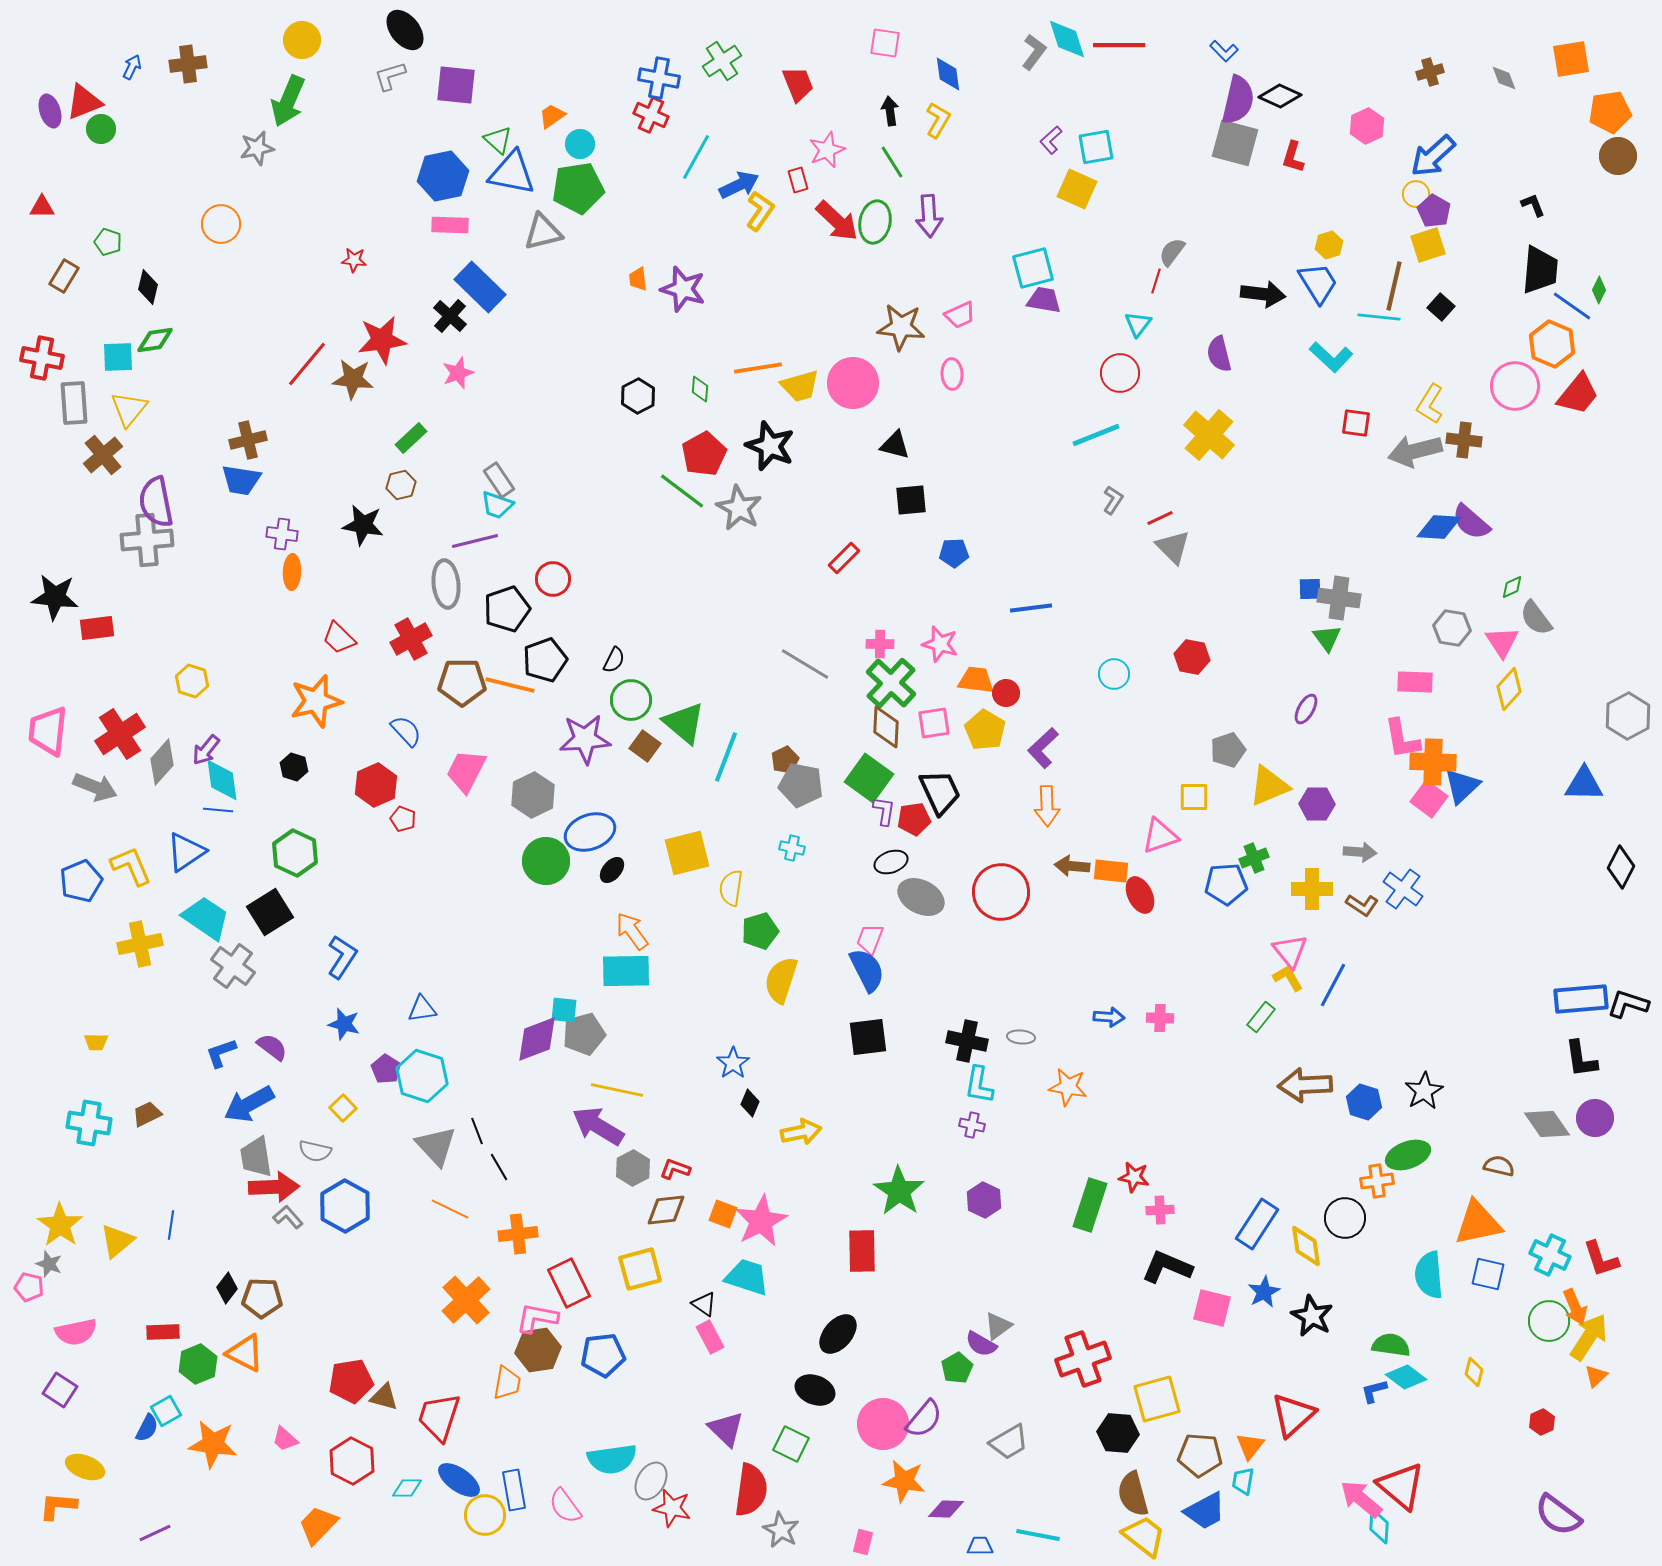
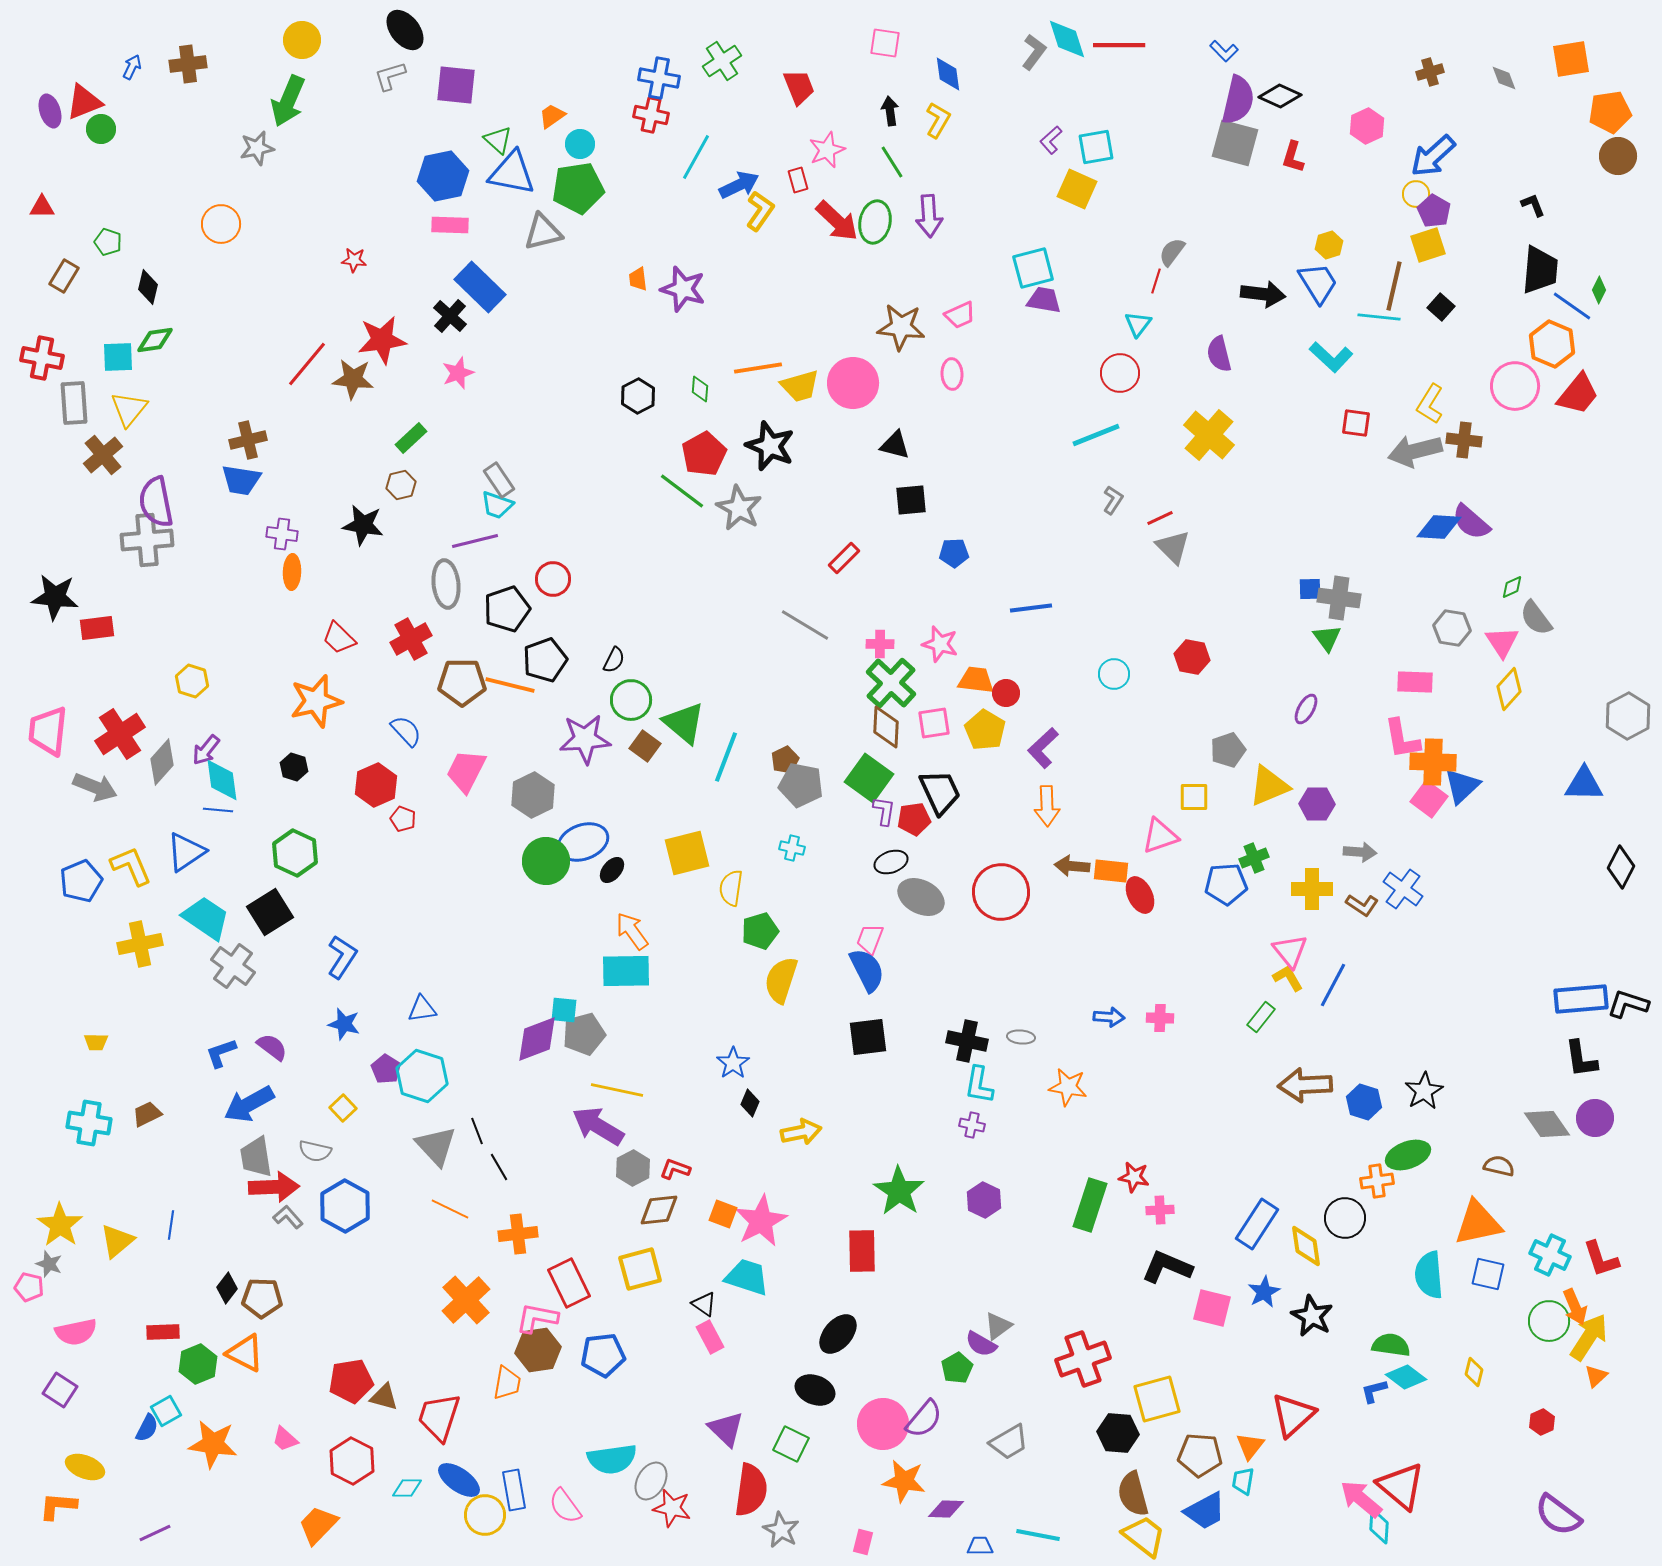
red trapezoid at (798, 84): moved 1 px right, 3 px down
red cross at (651, 115): rotated 12 degrees counterclockwise
gray line at (805, 664): moved 39 px up
blue ellipse at (590, 832): moved 7 px left, 10 px down
brown diamond at (666, 1210): moved 7 px left
